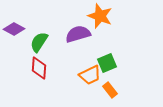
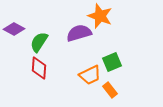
purple semicircle: moved 1 px right, 1 px up
green square: moved 5 px right, 1 px up
